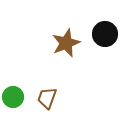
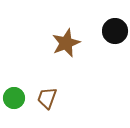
black circle: moved 10 px right, 3 px up
green circle: moved 1 px right, 1 px down
